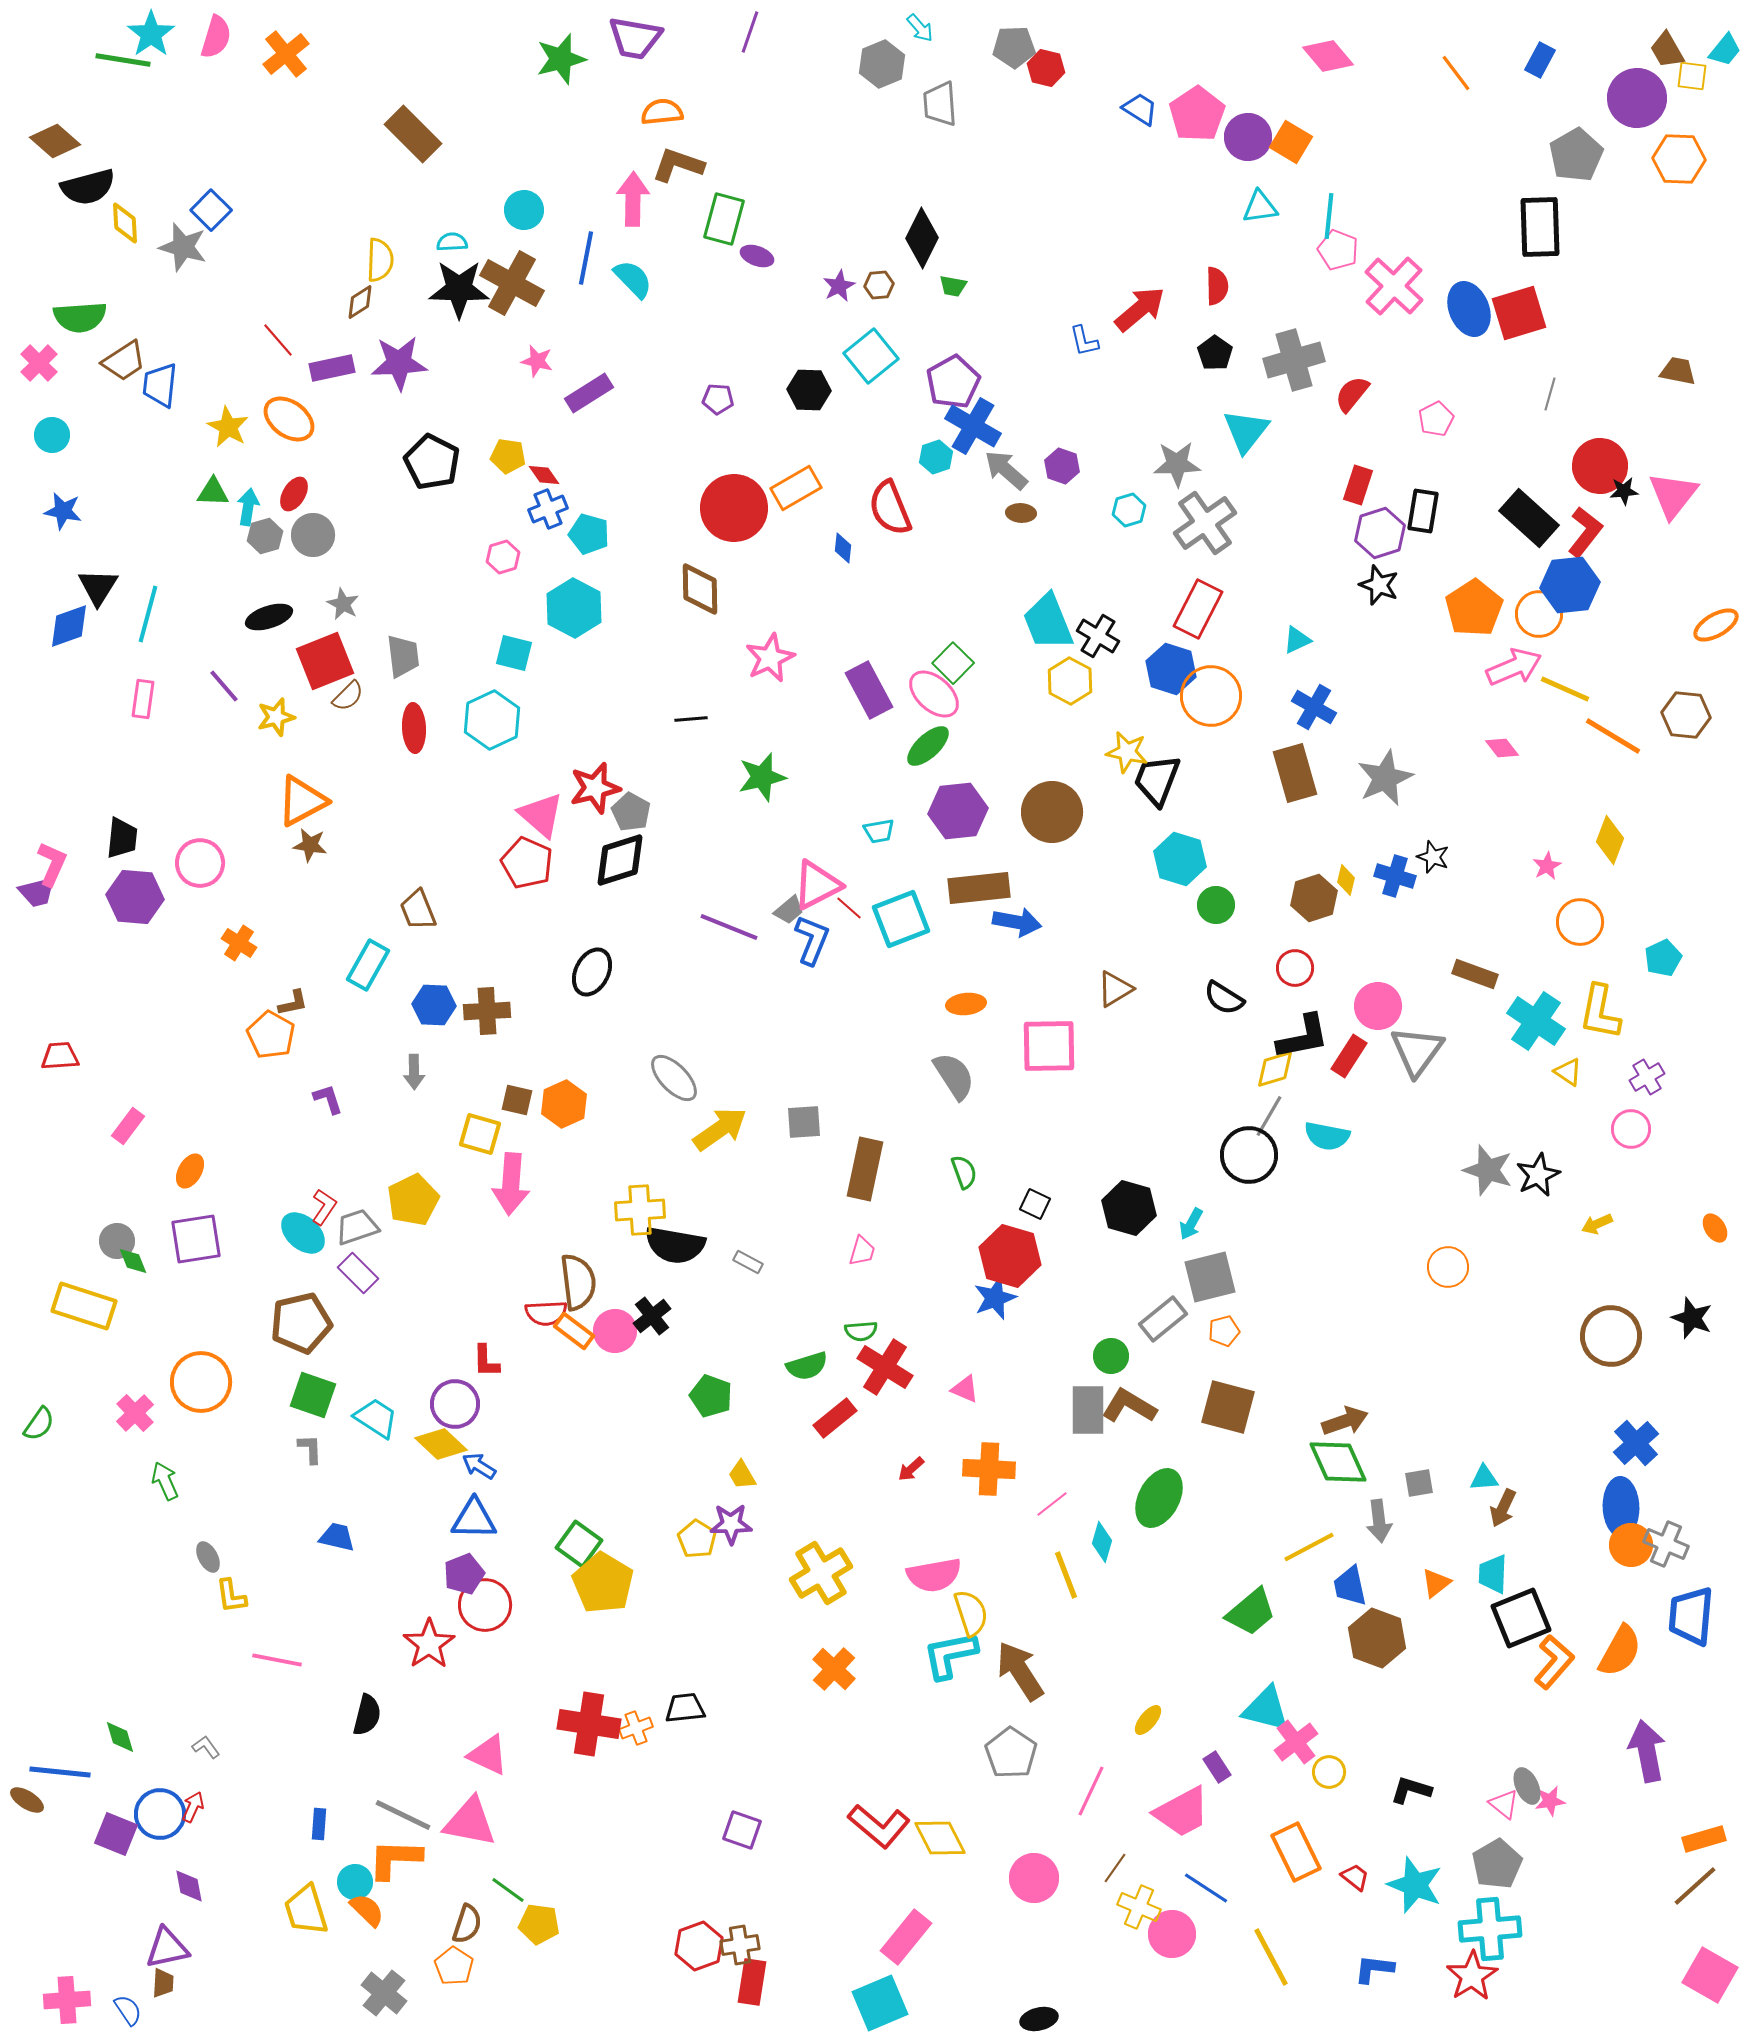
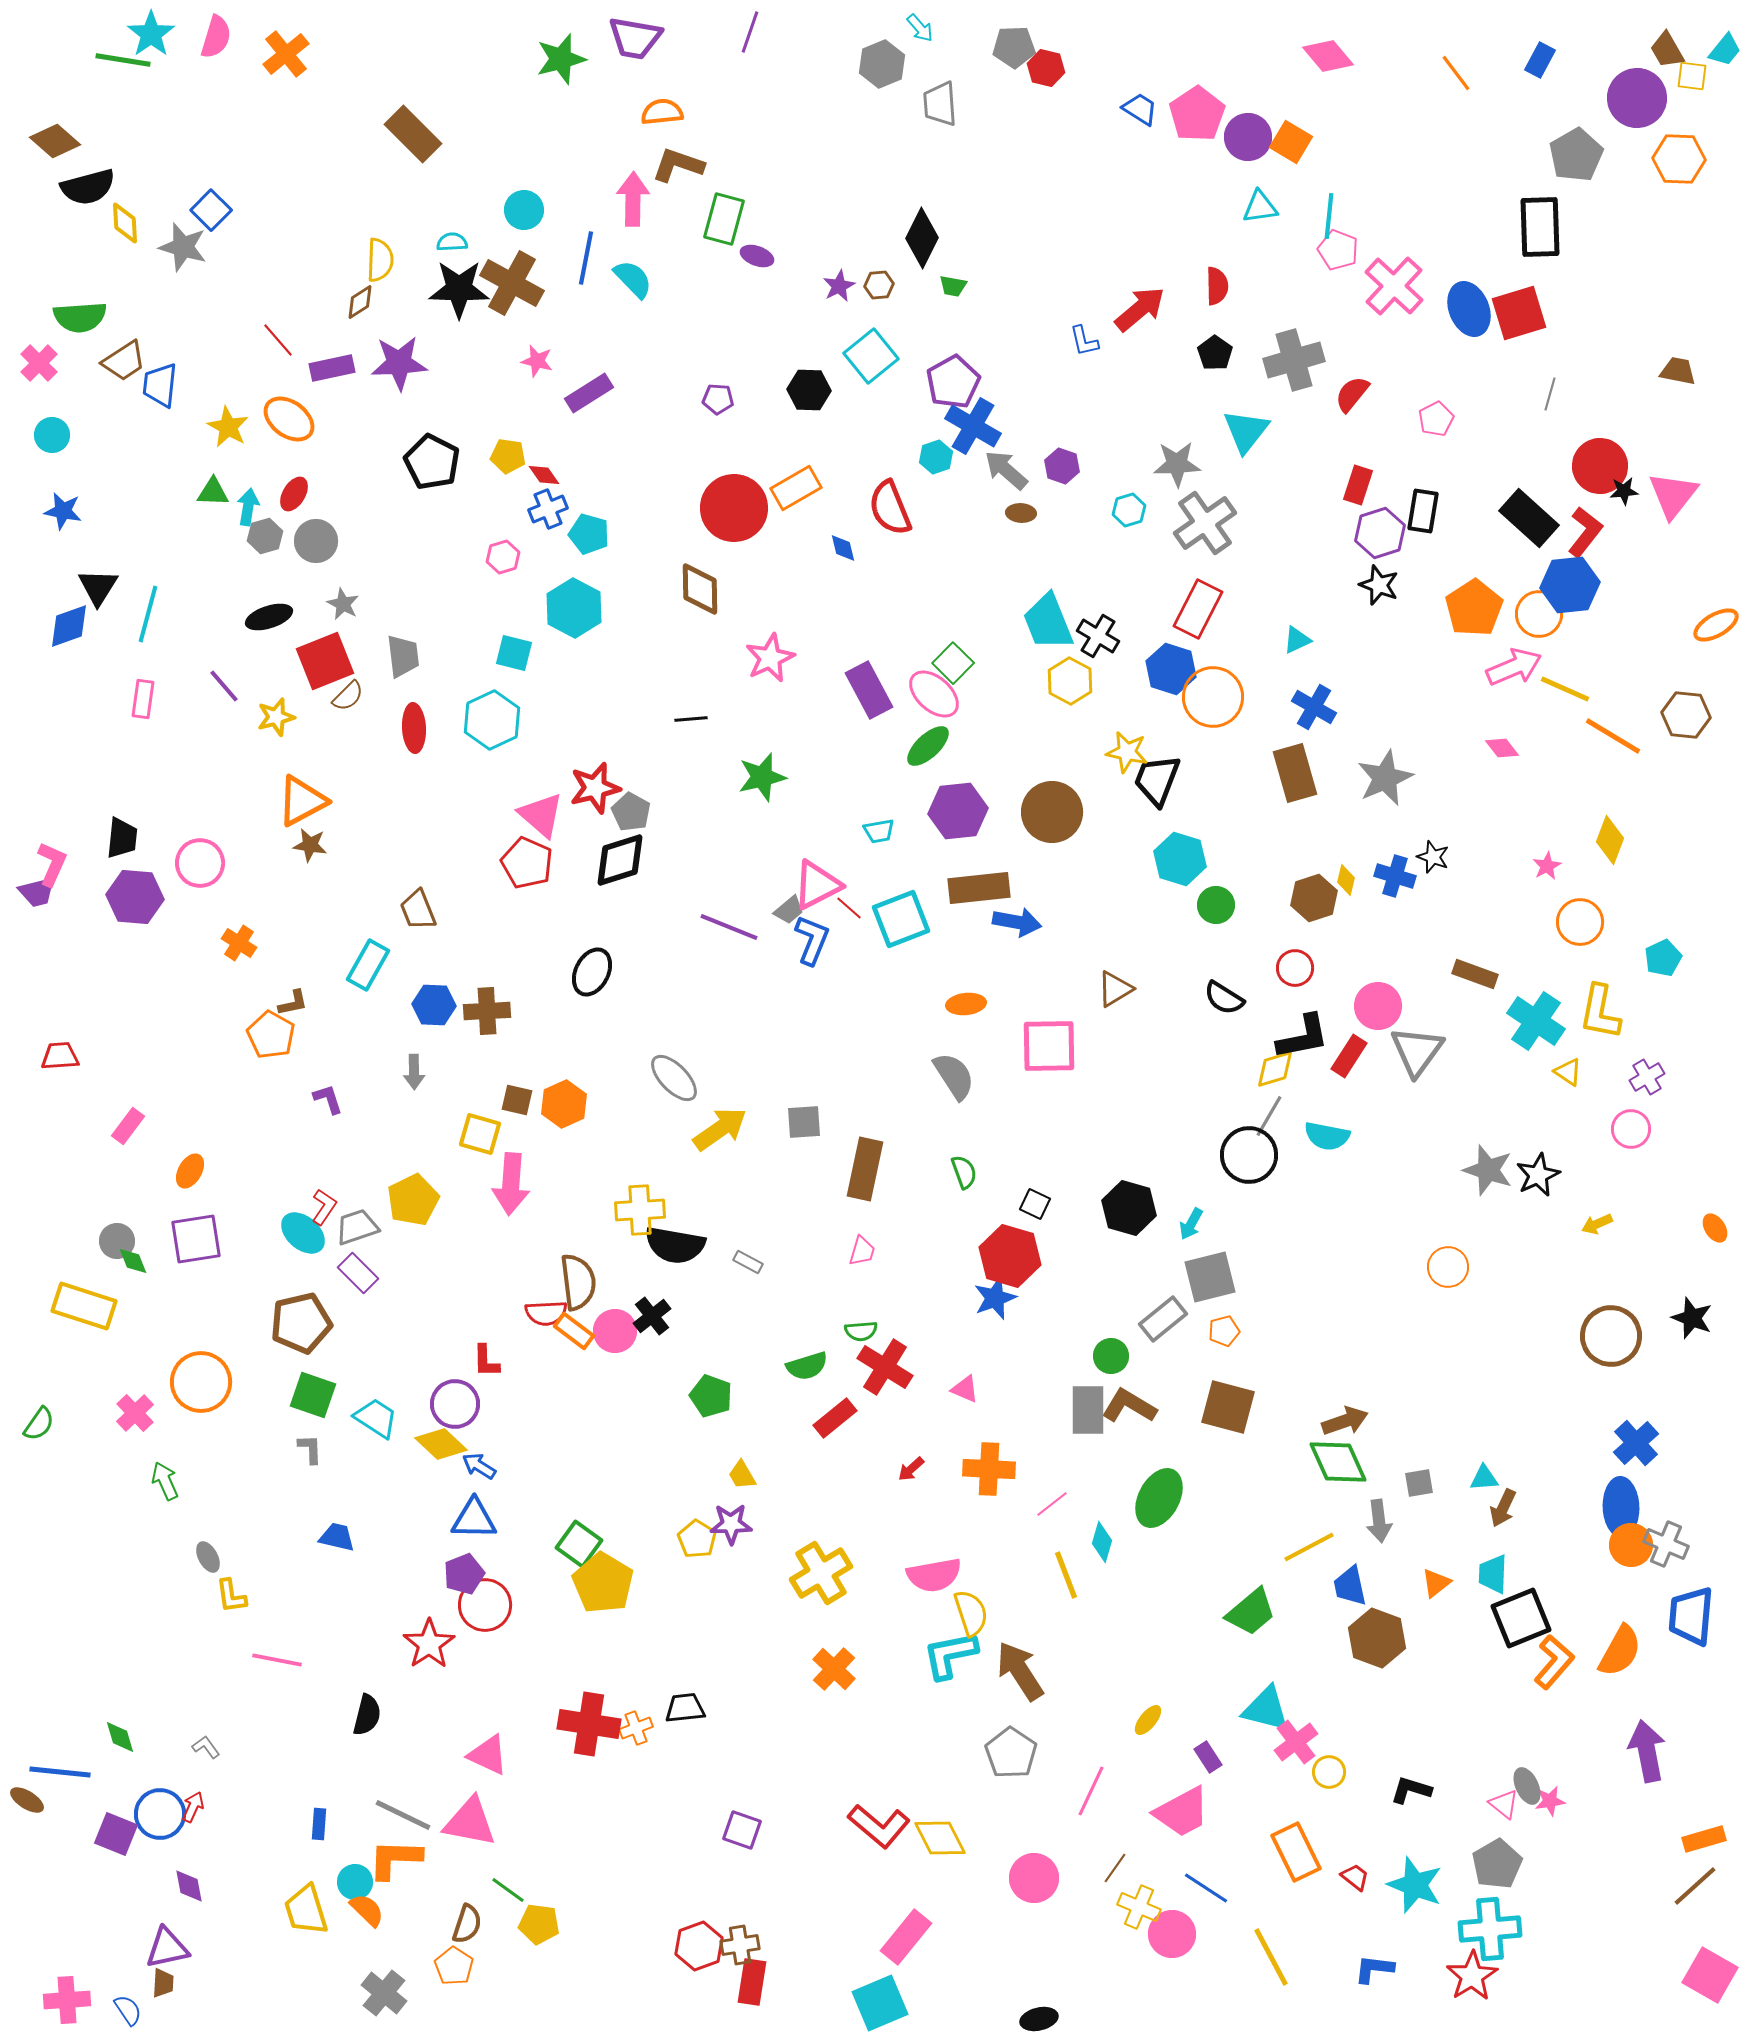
gray circle at (313, 535): moved 3 px right, 6 px down
blue diamond at (843, 548): rotated 20 degrees counterclockwise
orange circle at (1211, 696): moved 2 px right, 1 px down
purple rectangle at (1217, 1767): moved 9 px left, 10 px up
